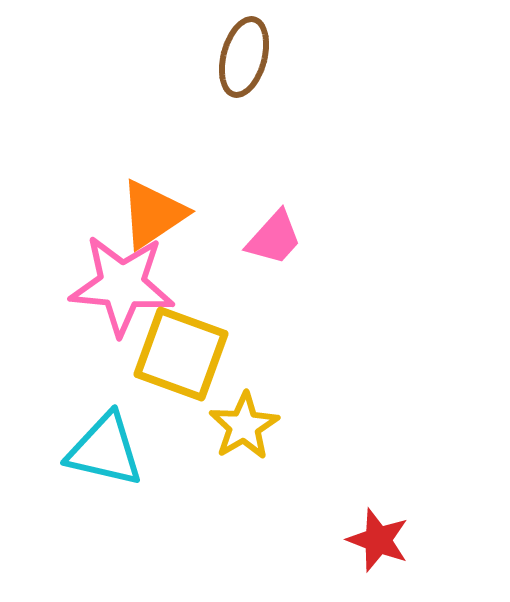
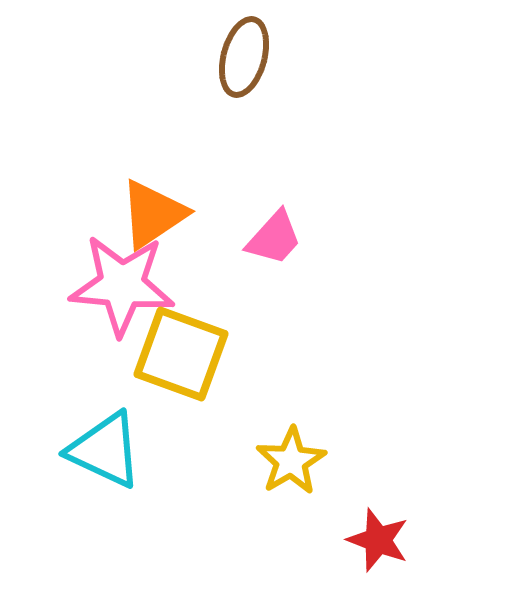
yellow star: moved 47 px right, 35 px down
cyan triangle: rotated 12 degrees clockwise
